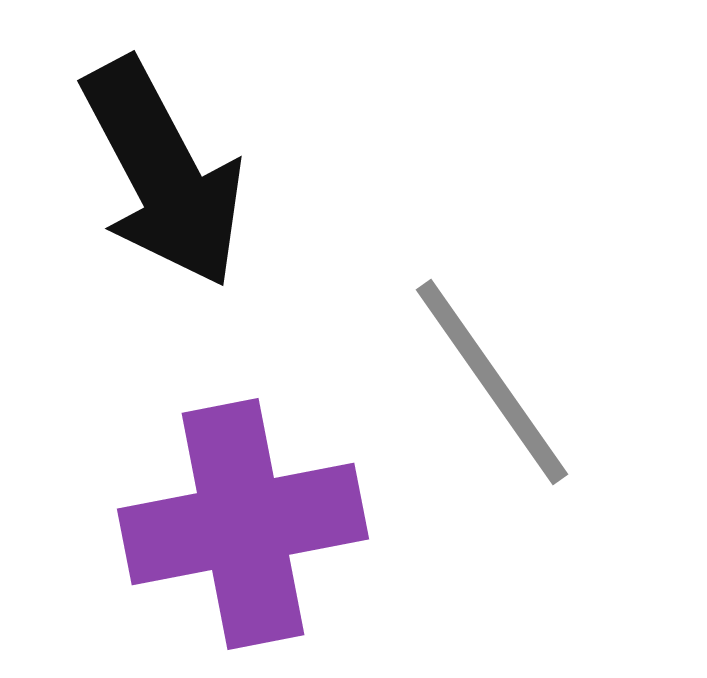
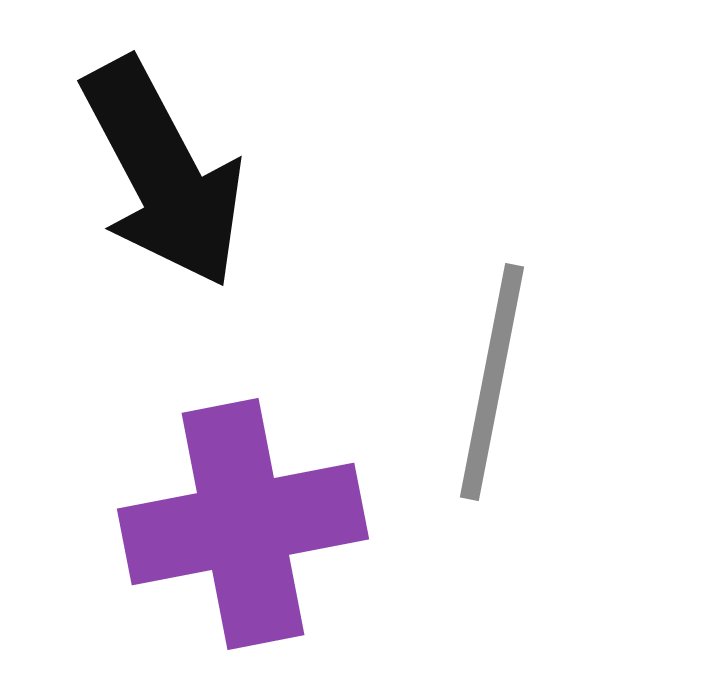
gray line: rotated 46 degrees clockwise
